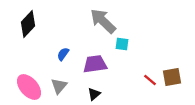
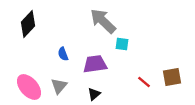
blue semicircle: rotated 56 degrees counterclockwise
red line: moved 6 px left, 2 px down
